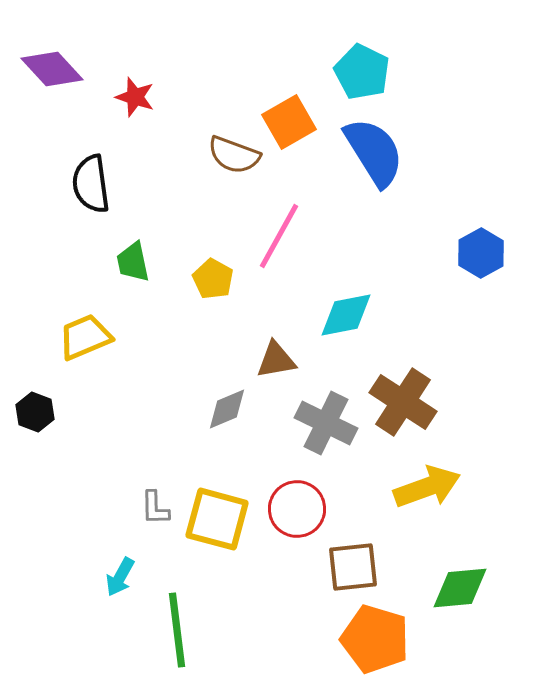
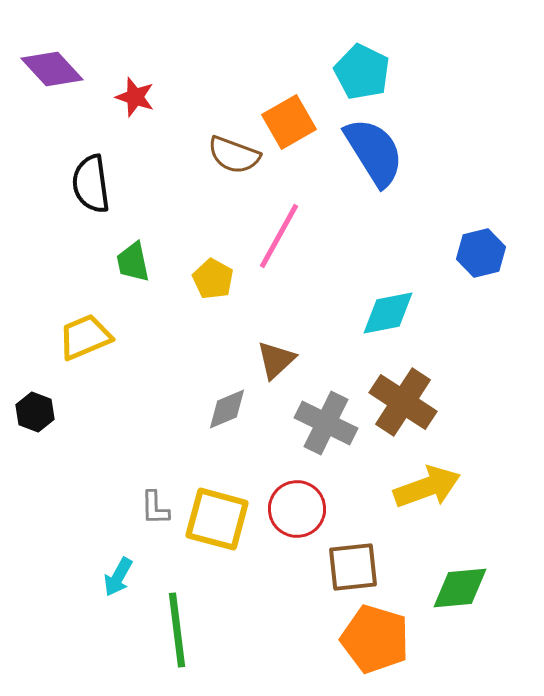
blue hexagon: rotated 15 degrees clockwise
cyan diamond: moved 42 px right, 2 px up
brown triangle: rotated 33 degrees counterclockwise
cyan arrow: moved 2 px left
